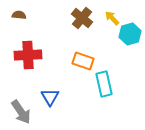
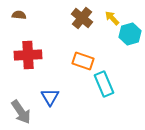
cyan rectangle: rotated 10 degrees counterclockwise
